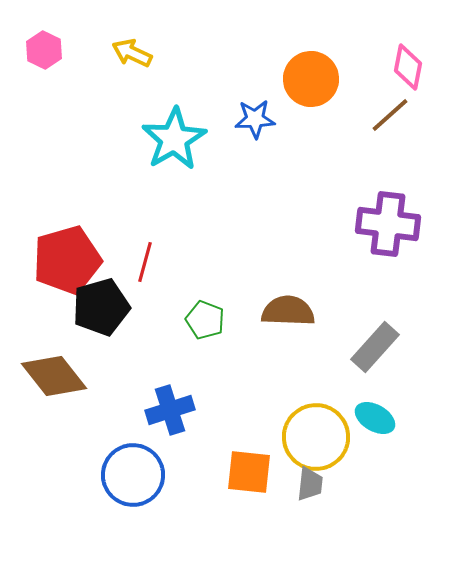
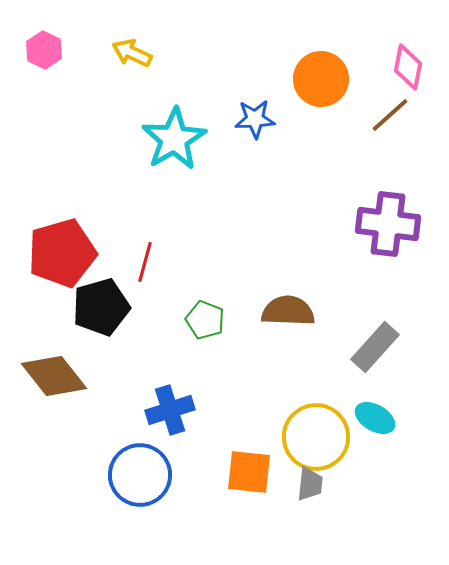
orange circle: moved 10 px right
red pentagon: moved 5 px left, 7 px up
blue circle: moved 7 px right
